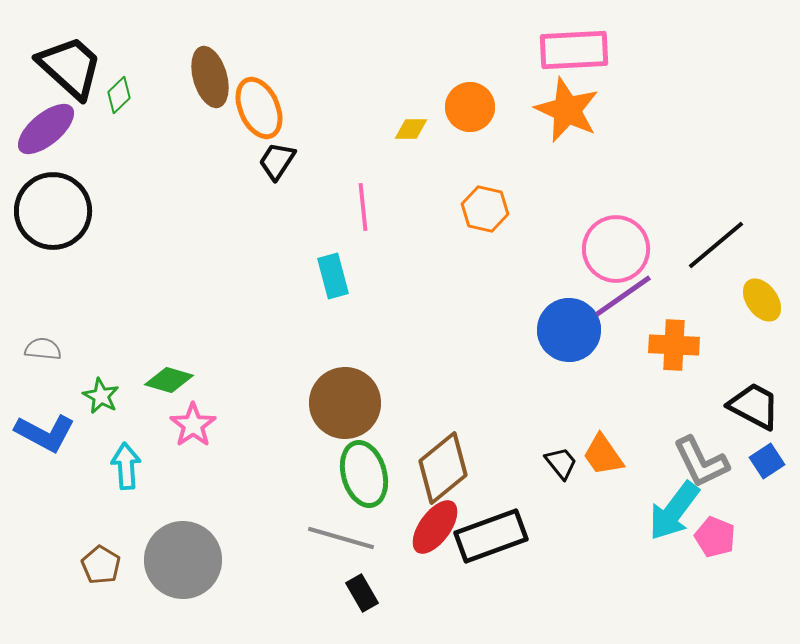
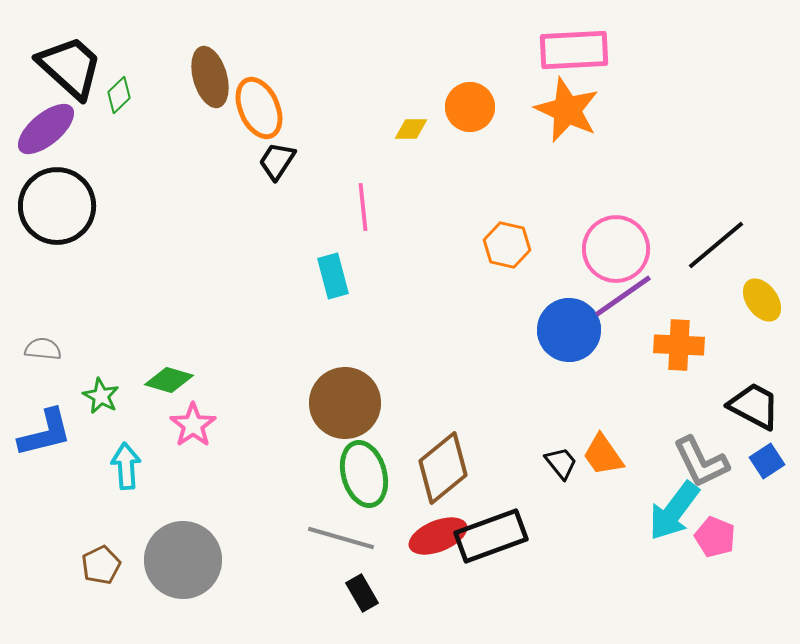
orange hexagon at (485, 209): moved 22 px right, 36 px down
black circle at (53, 211): moved 4 px right, 5 px up
orange cross at (674, 345): moved 5 px right
blue L-shape at (45, 433): rotated 42 degrees counterclockwise
red ellipse at (435, 527): moved 3 px right, 9 px down; rotated 32 degrees clockwise
brown pentagon at (101, 565): rotated 15 degrees clockwise
